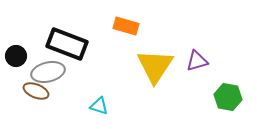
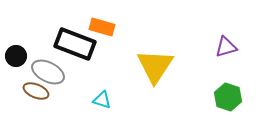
orange rectangle: moved 24 px left, 1 px down
black rectangle: moved 8 px right
purple triangle: moved 29 px right, 14 px up
gray ellipse: rotated 40 degrees clockwise
green hexagon: rotated 8 degrees clockwise
cyan triangle: moved 3 px right, 6 px up
